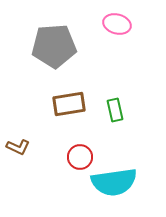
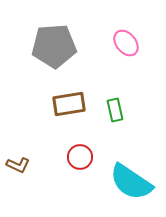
pink ellipse: moved 9 px right, 19 px down; rotated 36 degrees clockwise
brown L-shape: moved 18 px down
cyan semicircle: moved 17 px right; rotated 42 degrees clockwise
